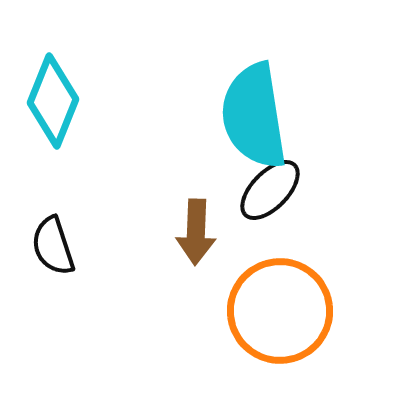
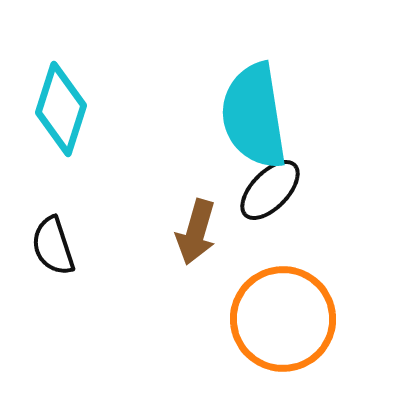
cyan diamond: moved 8 px right, 8 px down; rotated 4 degrees counterclockwise
brown arrow: rotated 14 degrees clockwise
orange circle: moved 3 px right, 8 px down
